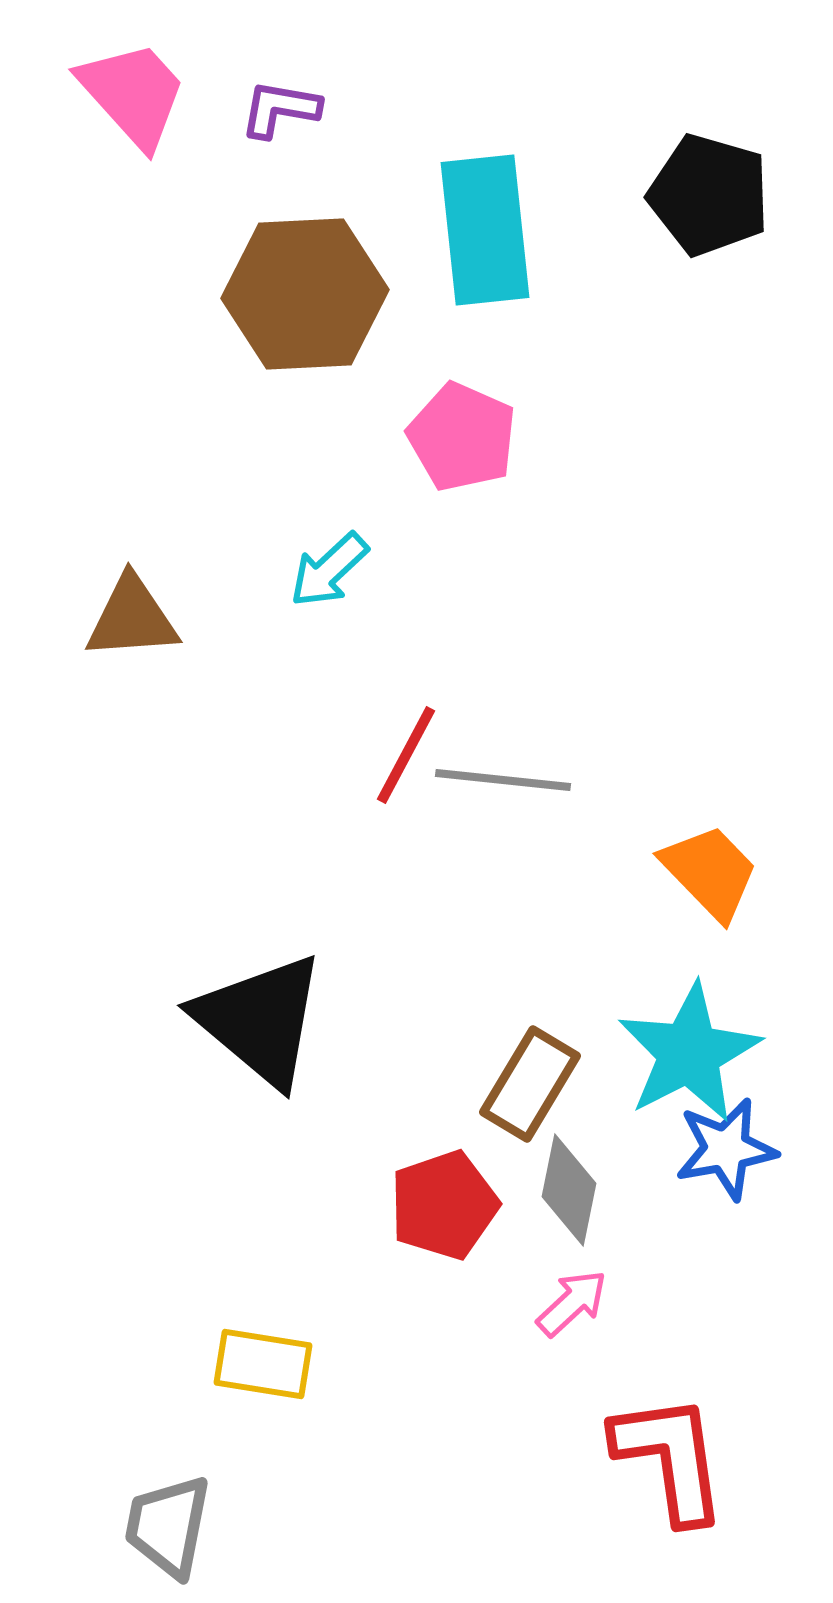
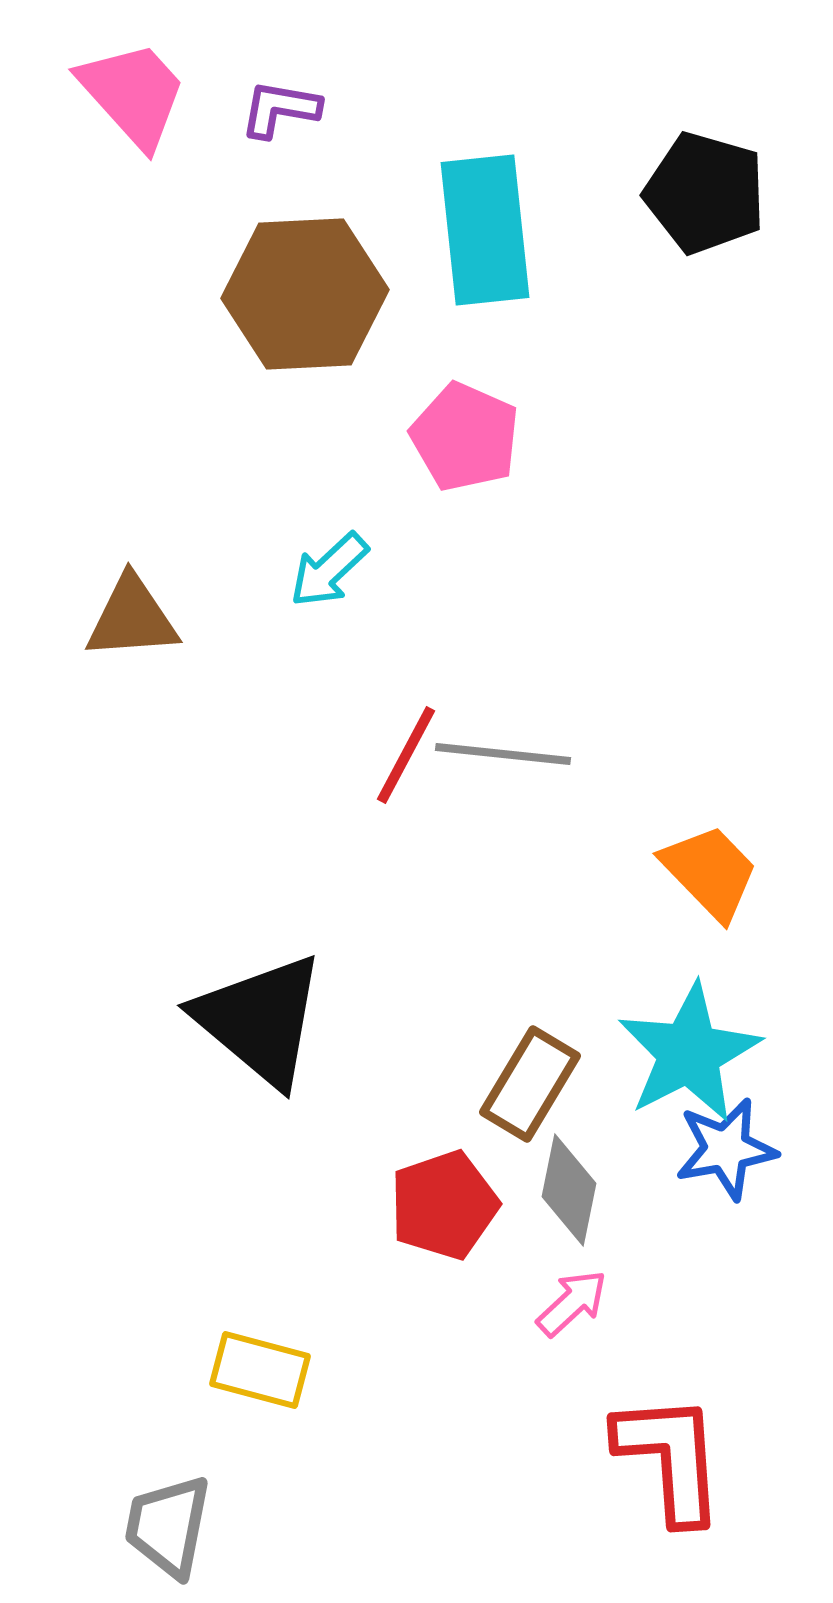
black pentagon: moved 4 px left, 2 px up
pink pentagon: moved 3 px right
gray line: moved 26 px up
yellow rectangle: moved 3 px left, 6 px down; rotated 6 degrees clockwise
red L-shape: rotated 4 degrees clockwise
